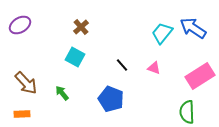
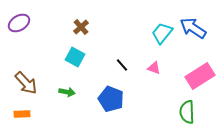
purple ellipse: moved 1 px left, 2 px up
green arrow: moved 5 px right, 1 px up; rotated 140 degrees clockwise
